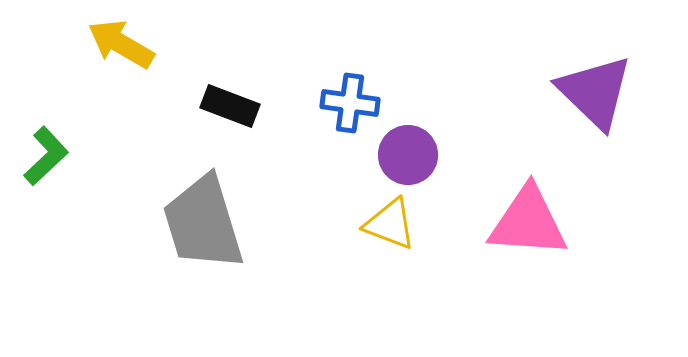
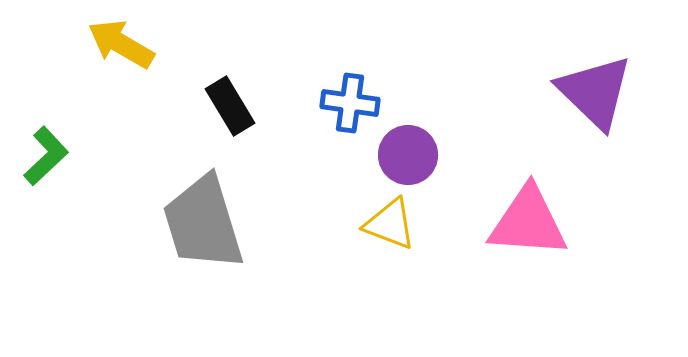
black rectangle: rotated 38 degrees clockwise
